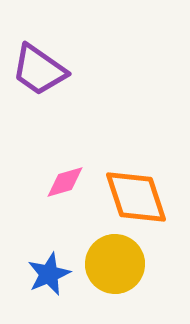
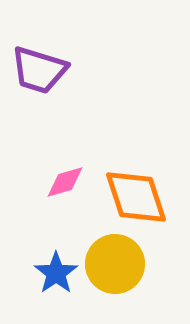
purple trapezoid: rotated 18 degrees counterclockwise
blue star: moved 7 px right, 1 px up; rotated 12 degrees counterclockwise
